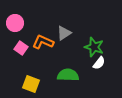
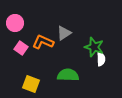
white semicircle: moved 2 px right, 4 px up; rotated 40 degrees counterclockwise
